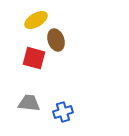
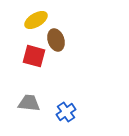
red square: moved 2 px up
blue cross: moved 3 px right; rotated 18 degrees counterclockwise
